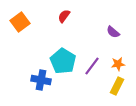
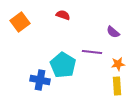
red semicircle: moved 1 px left, 1 px up; rotated 72 degrees clockwise
cyan pentagon: moved 4 px down
purple line: moved 14 px up; rotated 60 degrees clockwise
blue cross: moved 1 px left
yellow rectangle: rotated 30 degrees counterclockwise
